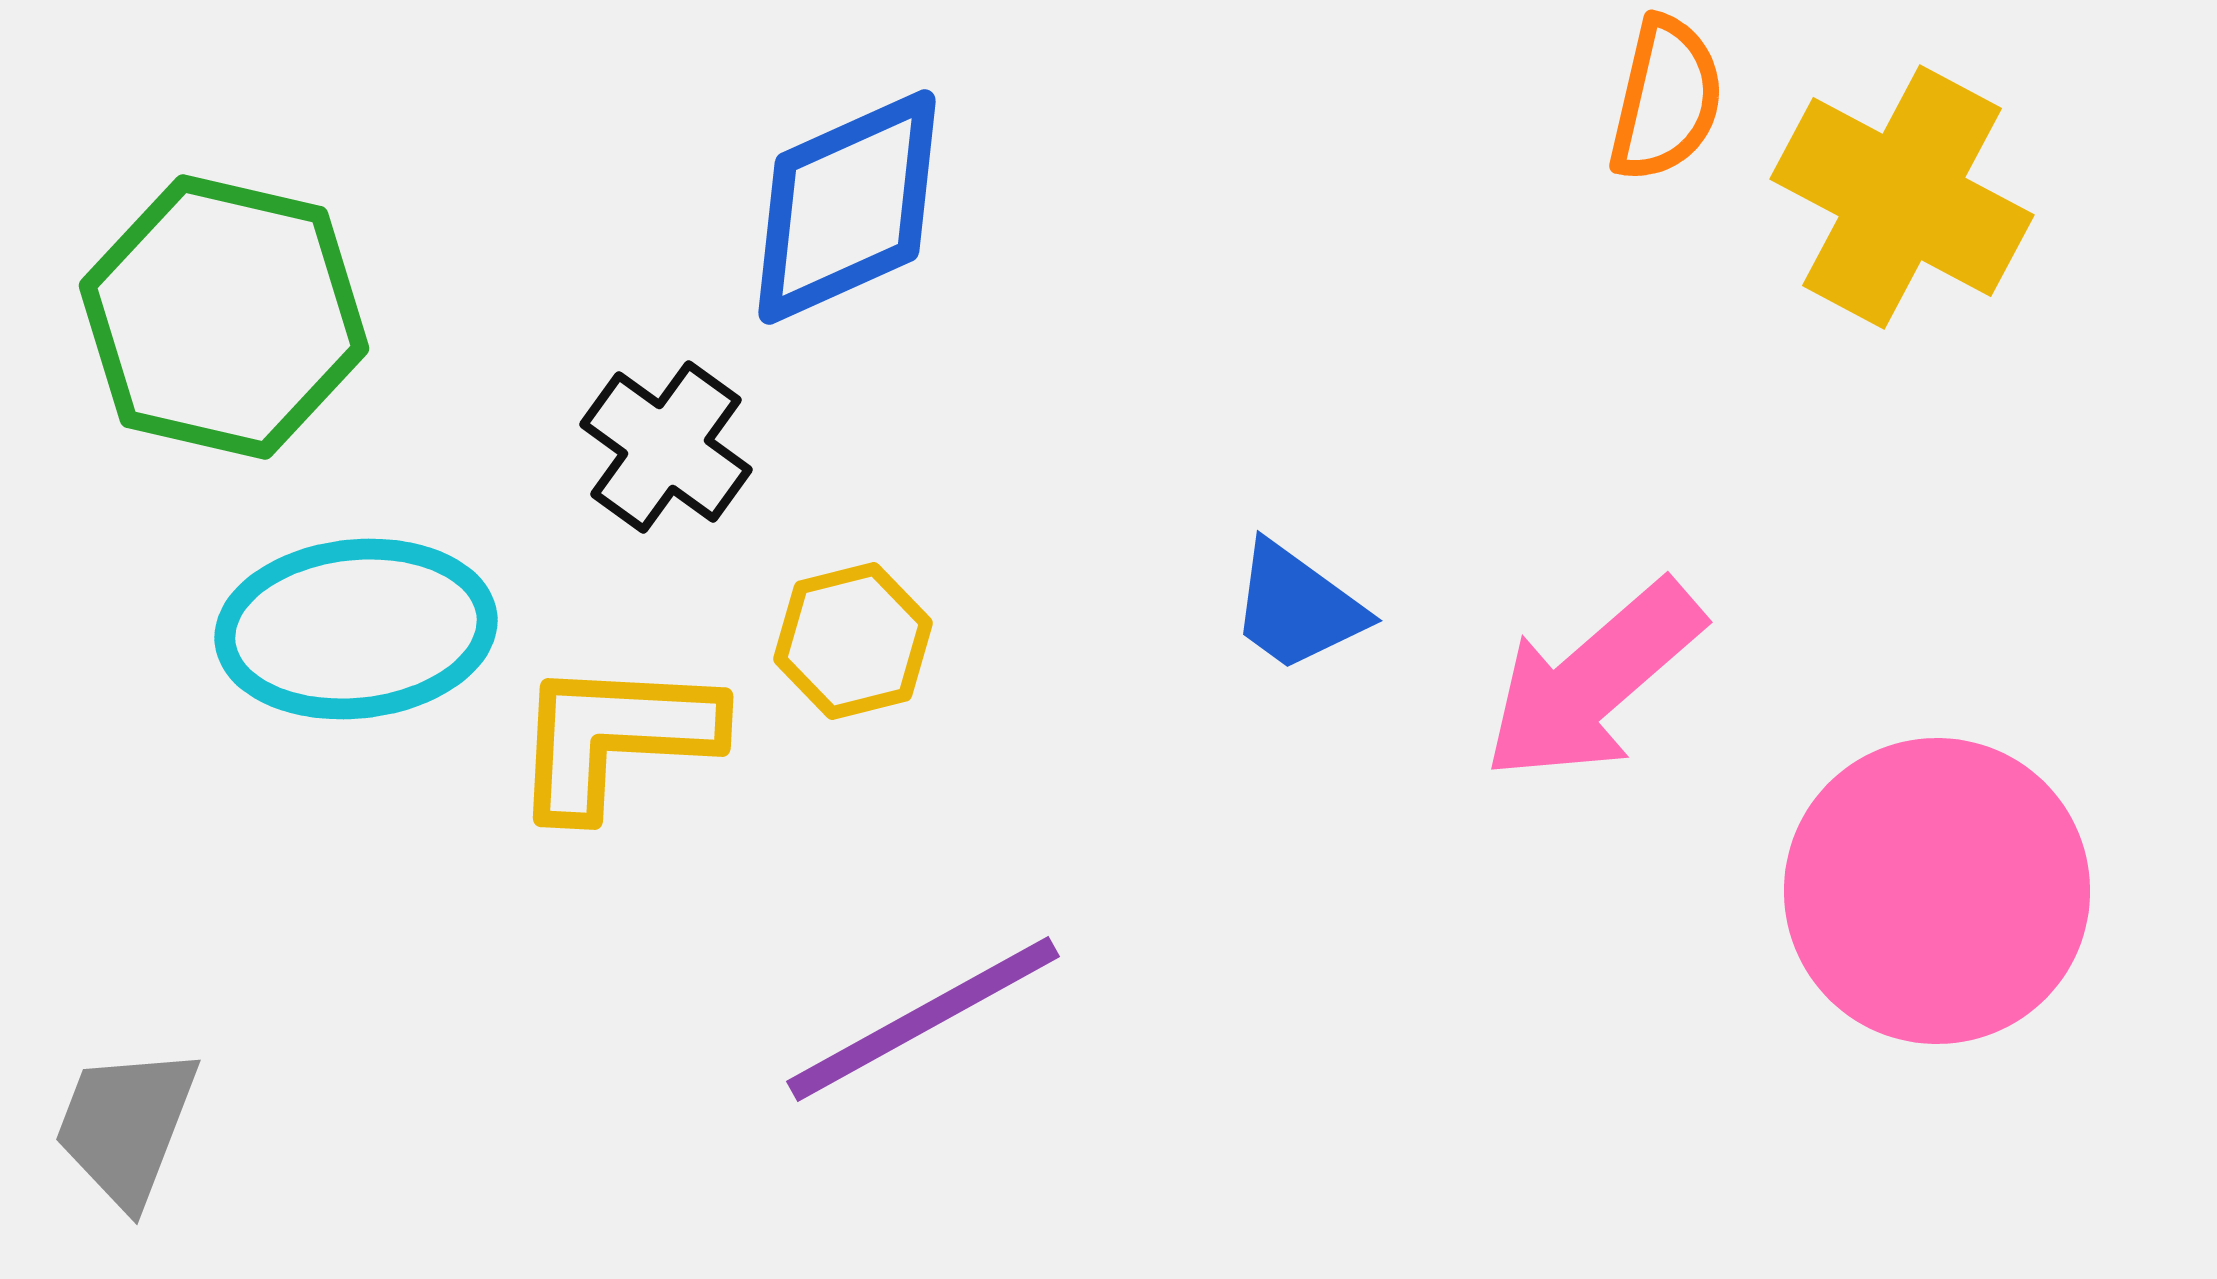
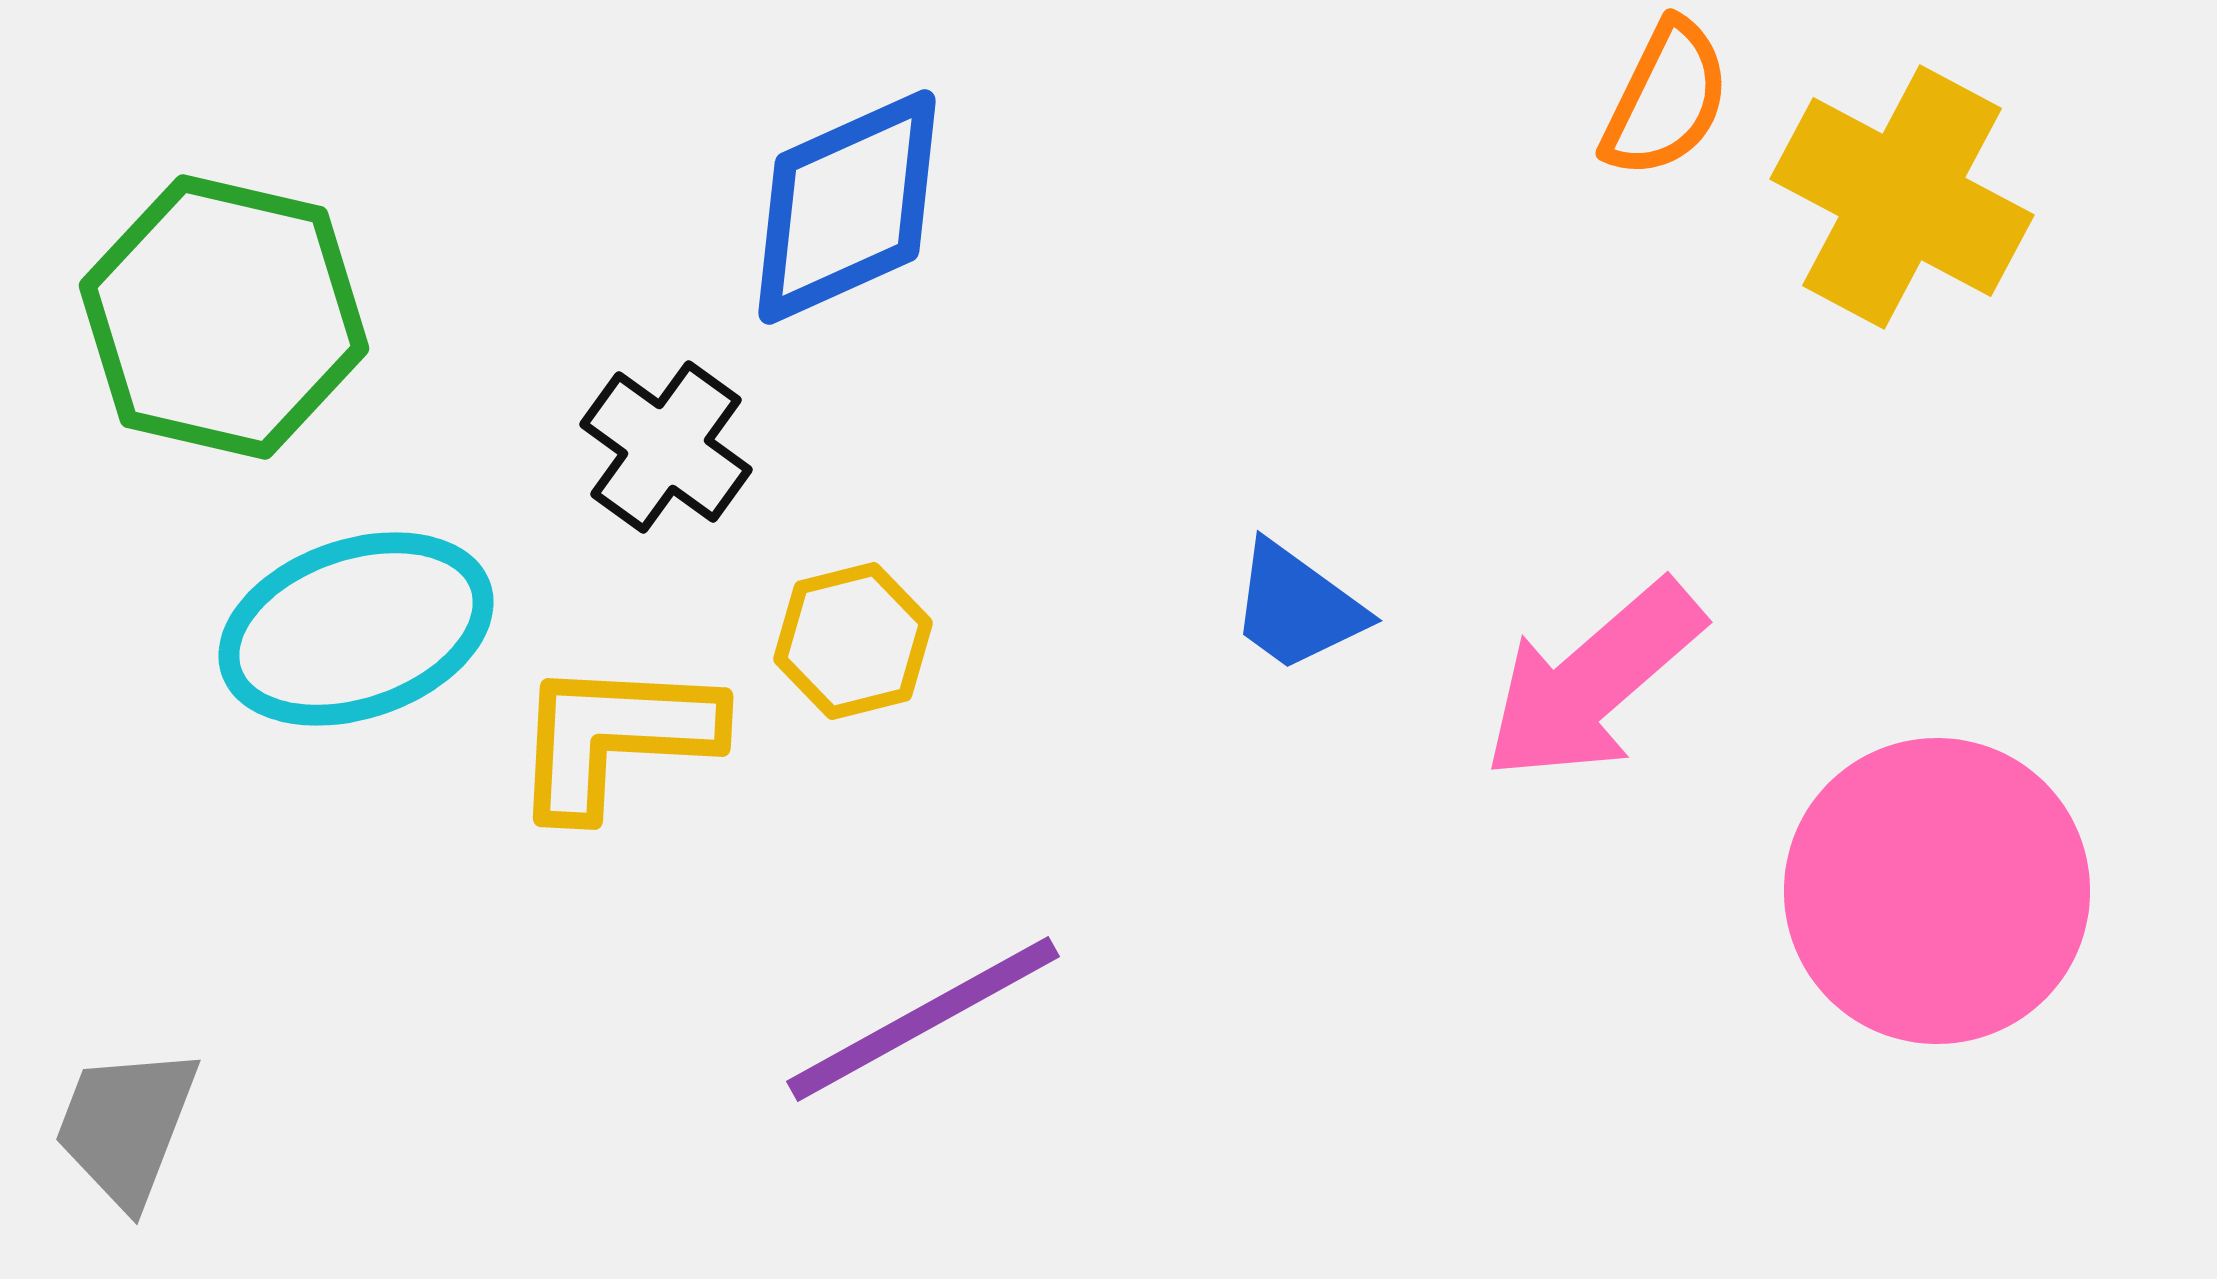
orange semicircle: rotated 13 degrees clockwise
cyan ellipse: rotated 13 degrees counterclockwise
